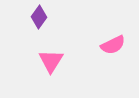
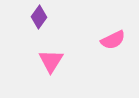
pink semicircle: moved 5 px up
